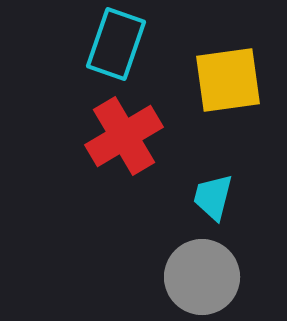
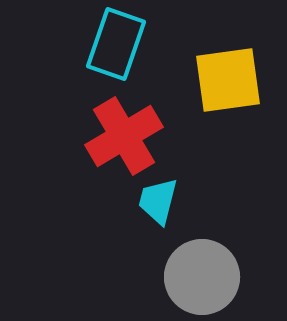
cyan trapezoid: moved 55 px left, 4 px down
